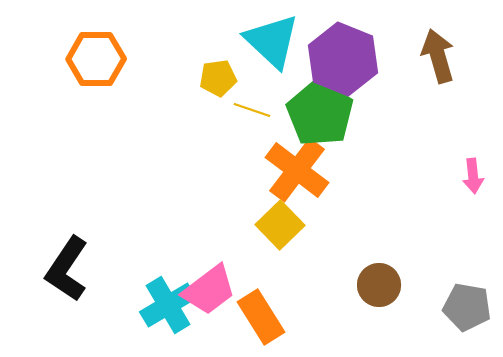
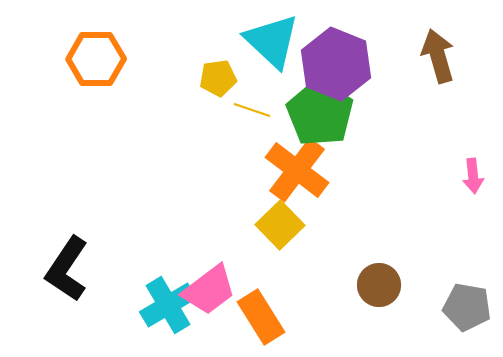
purple hexagon: moved 7 px left, 5 px down
